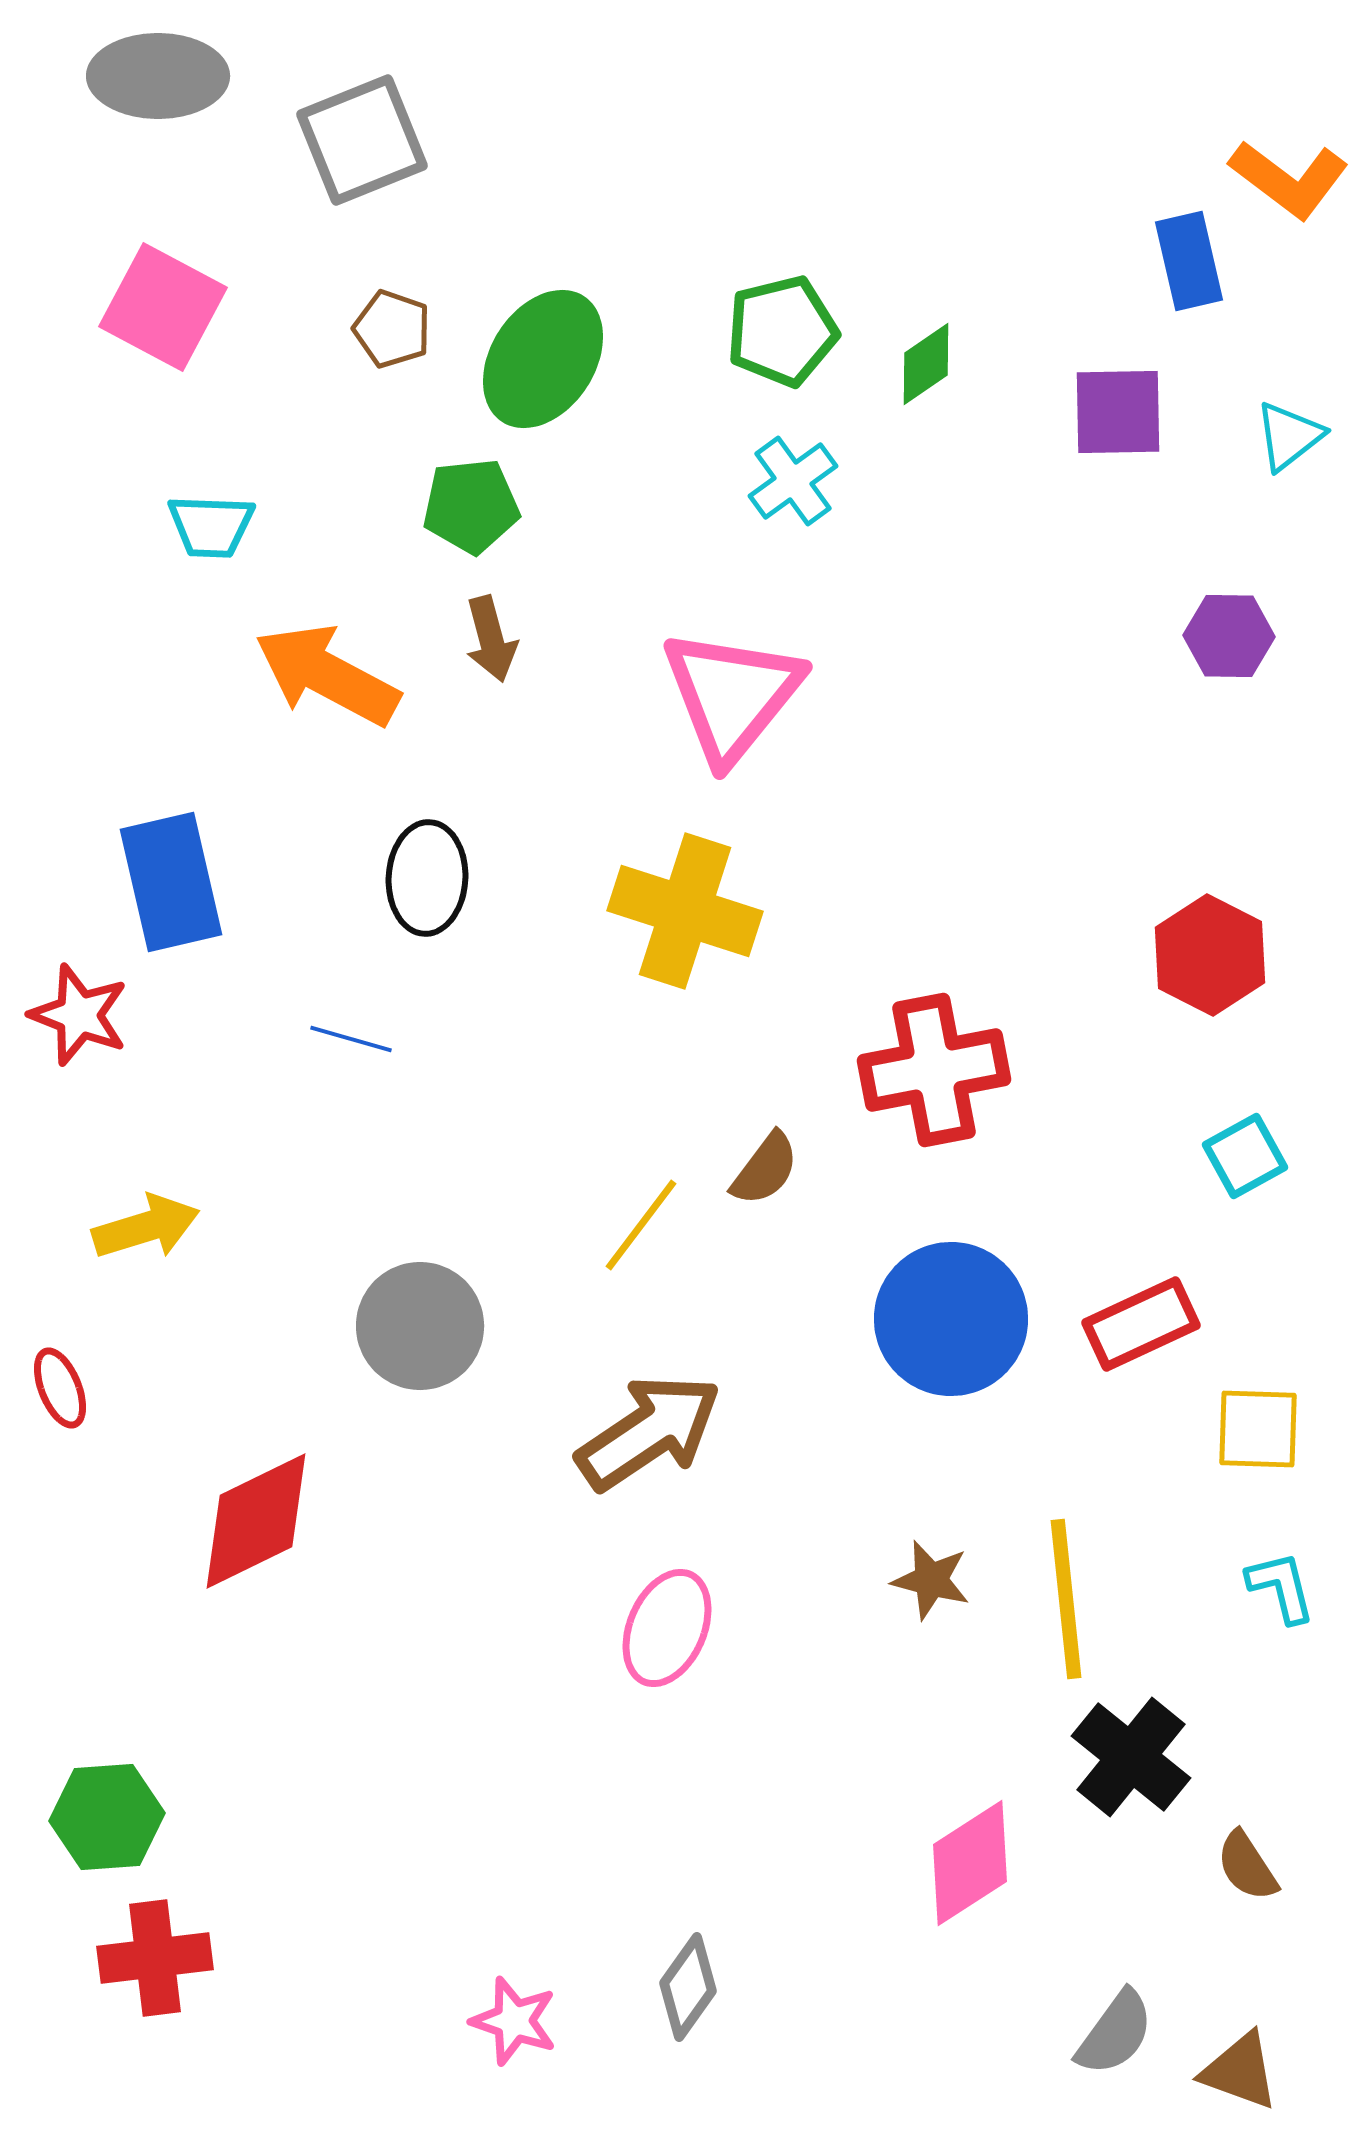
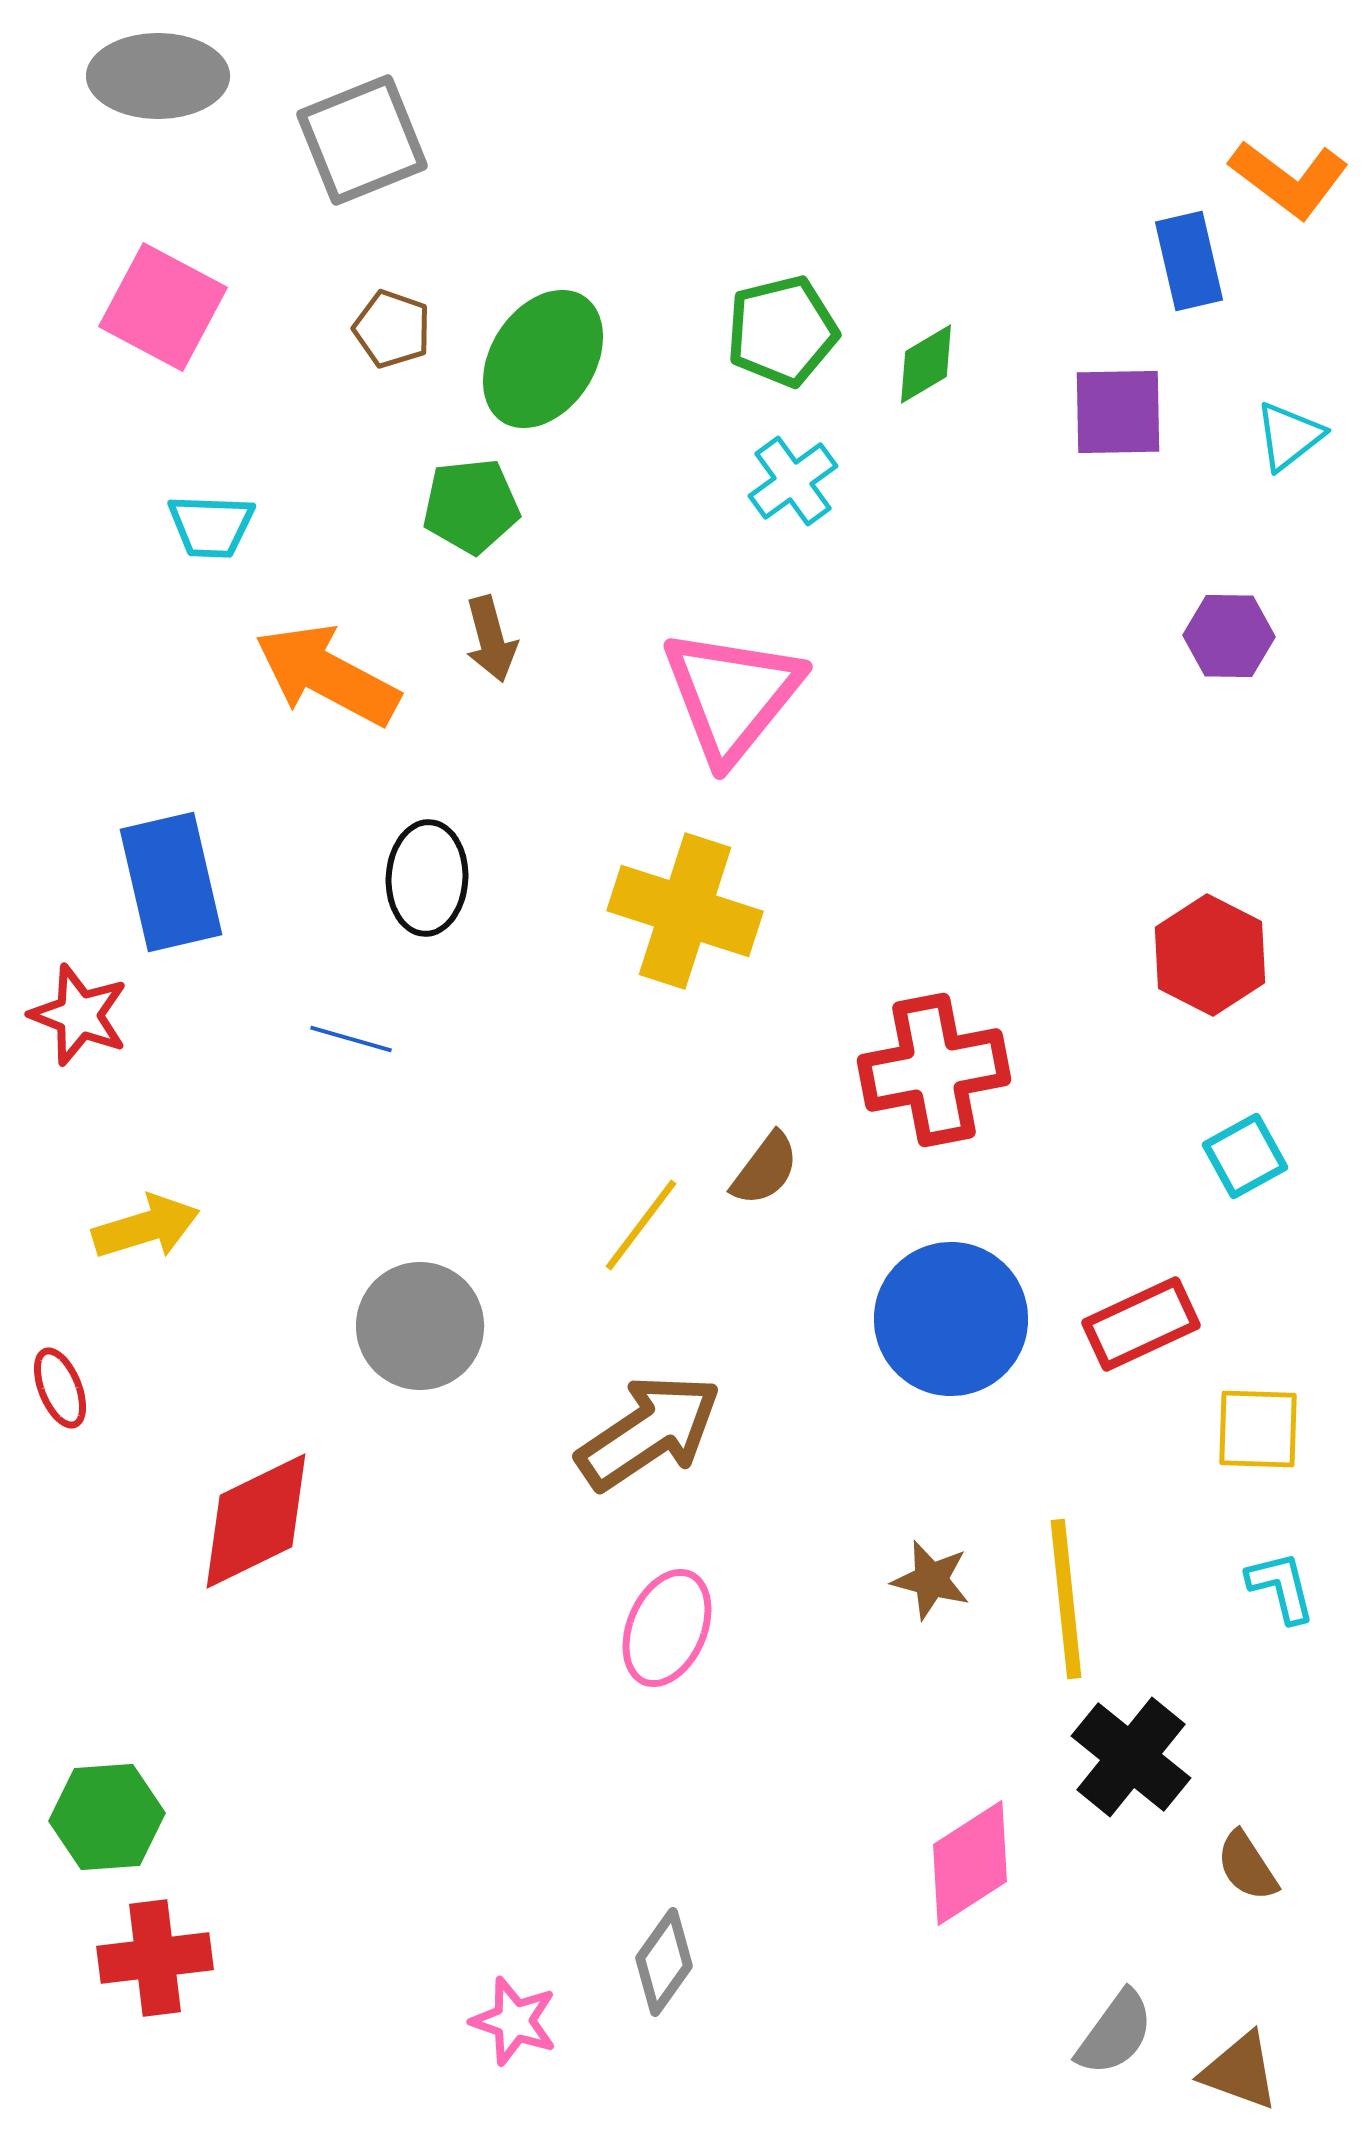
green diamond at (926, 364): rotated 4 degrees clockwise
gray diamond at (688, 1987): moved 24 px left, 25 px up
